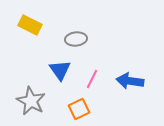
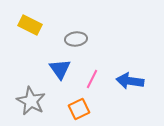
blue triangle: moved 1 px up
